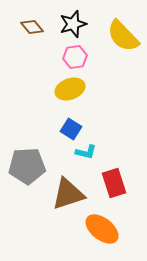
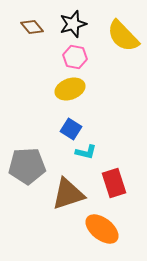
pink hexagon: rotated 20 degrees clockwise
